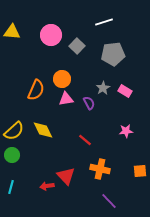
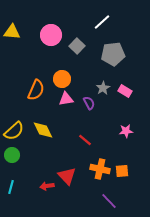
white line: moved 2 px left; rotated 24 degrees counterclockwise
orange square: moved 18 px left
red triangle: moved 1 px right
